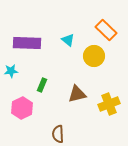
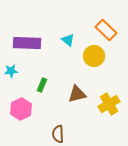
yellow cross: rotated 10 degrees counterclockwise
pink hexagon: moved 1 px left, 1 px down
